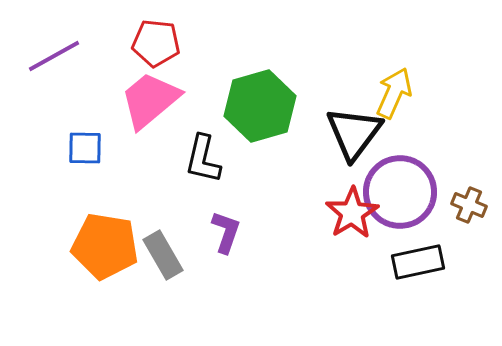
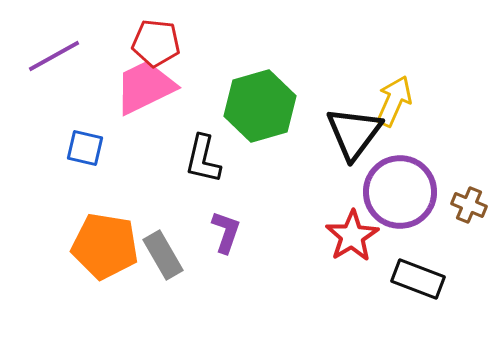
yellow arrow: moved 8 px down
pink trapezoid: moved 5 px left, 13 px up; rotated 14 degrees clockwise
blue square: rotated 12 degrees clockwise
red star: moved 23 px down
black rectangle: moved 17 px down; rotated 33 degrees clockwise
